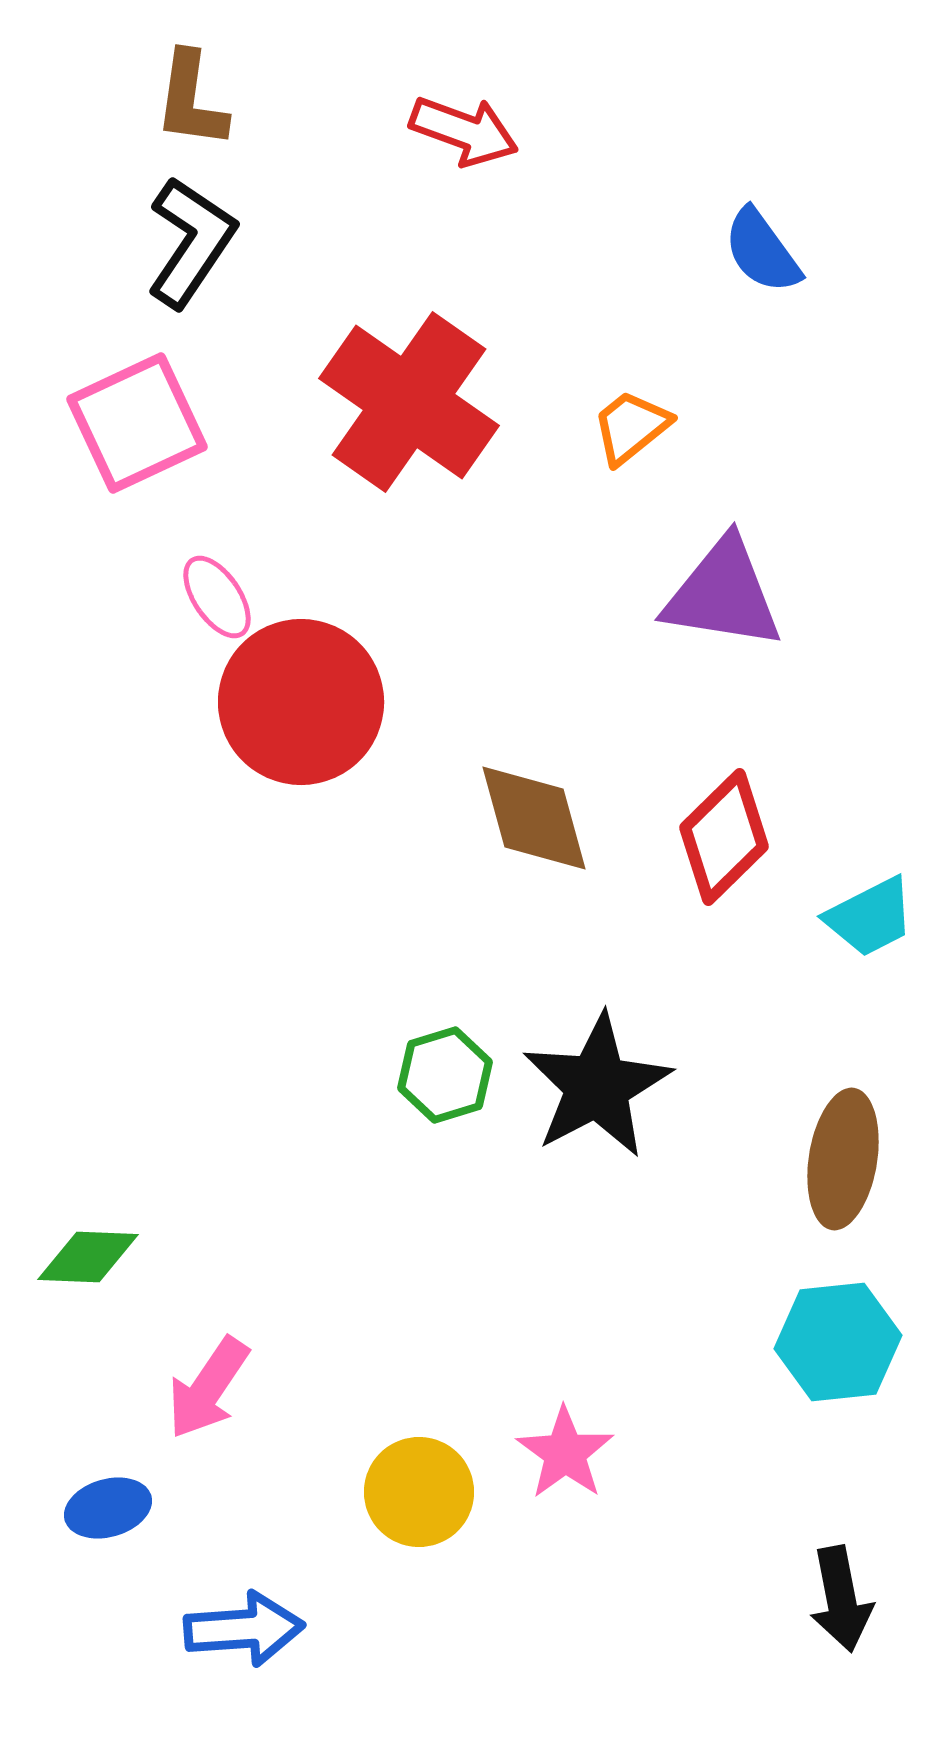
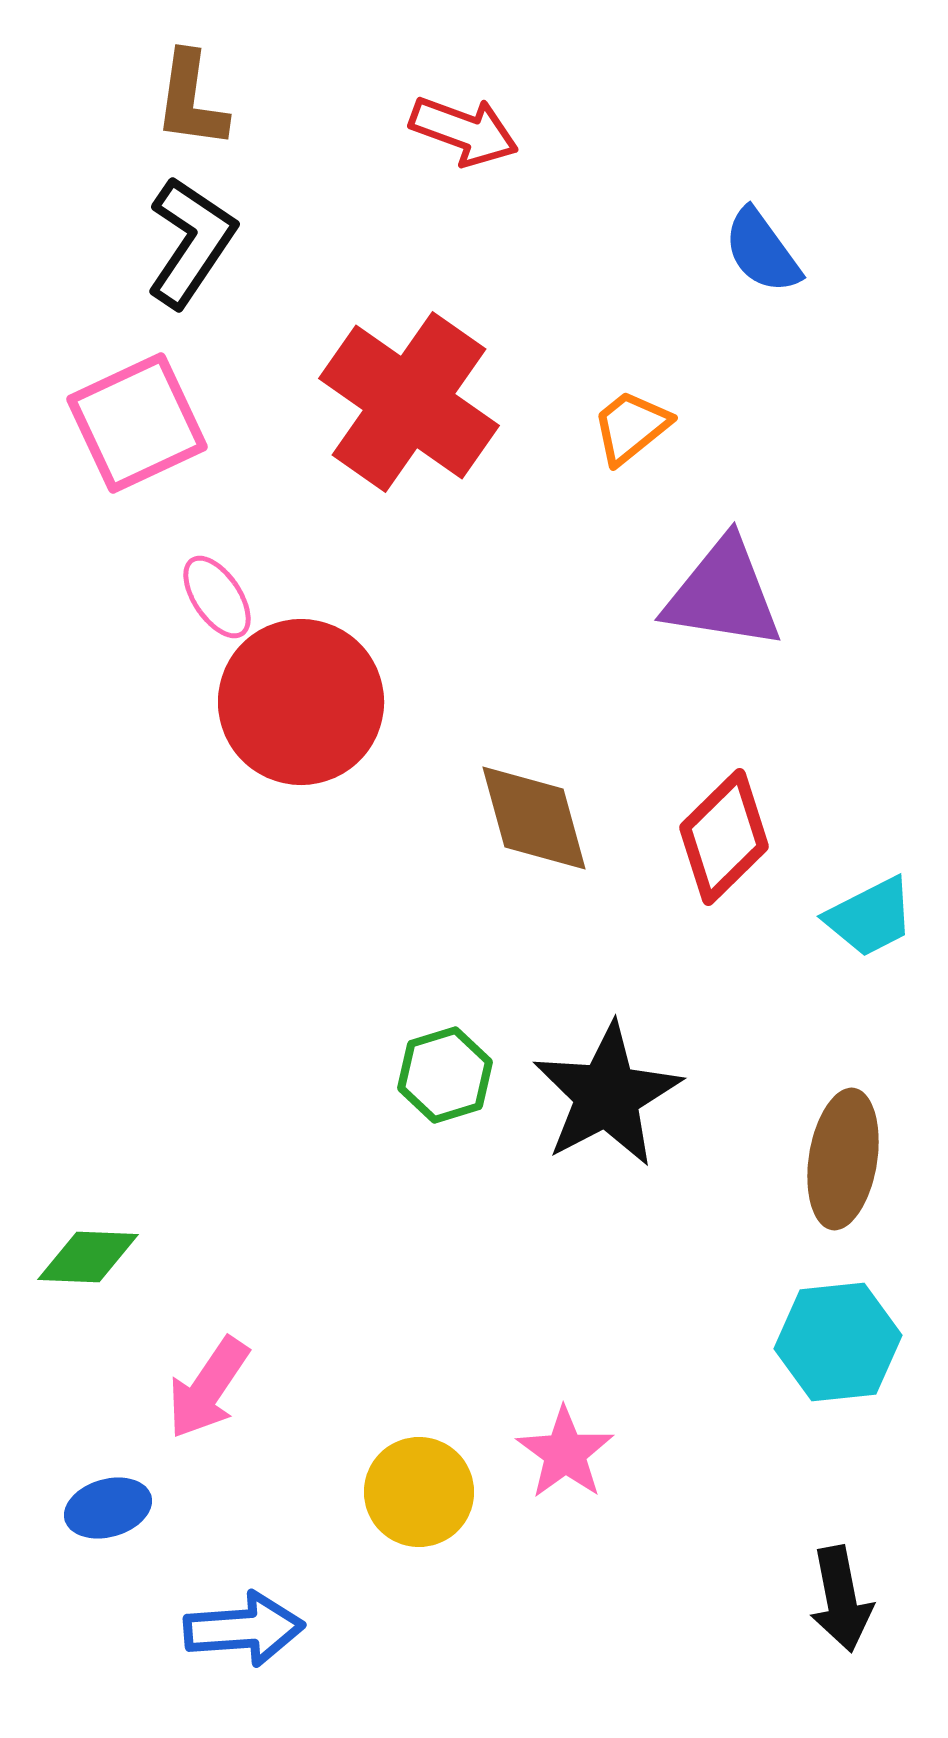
black star: moved 10 px right, 9 px down
